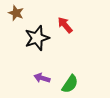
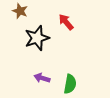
brown star: moved 4 px right, 2 px up
red arrow: moved 1 px right, 3 px up
green semicircle: rotated 24 degrees counterclockwise
